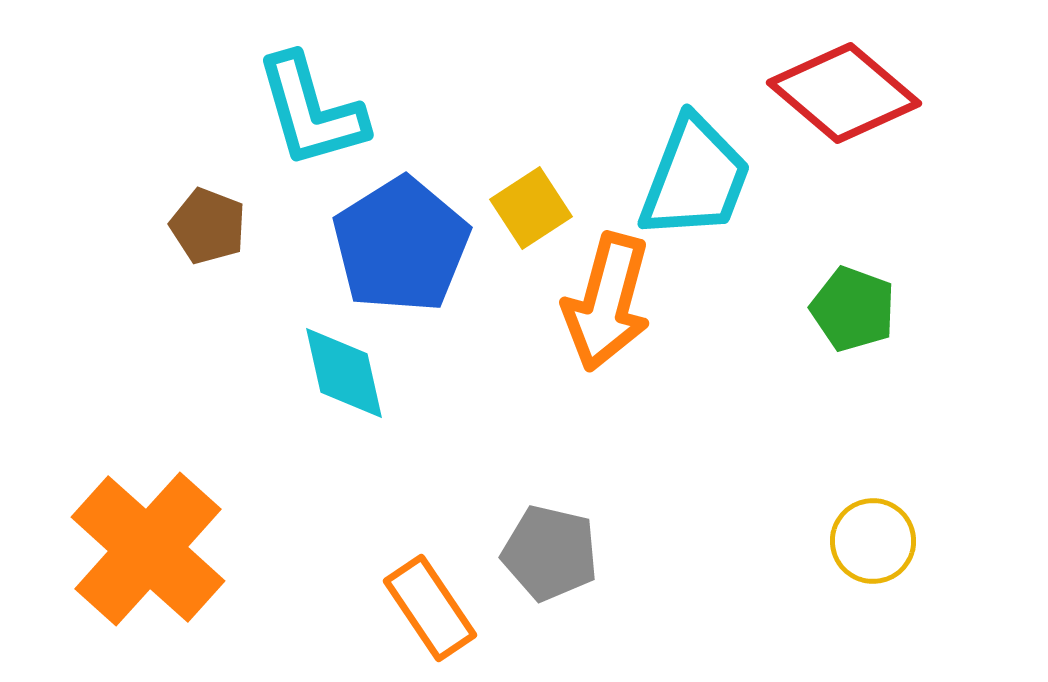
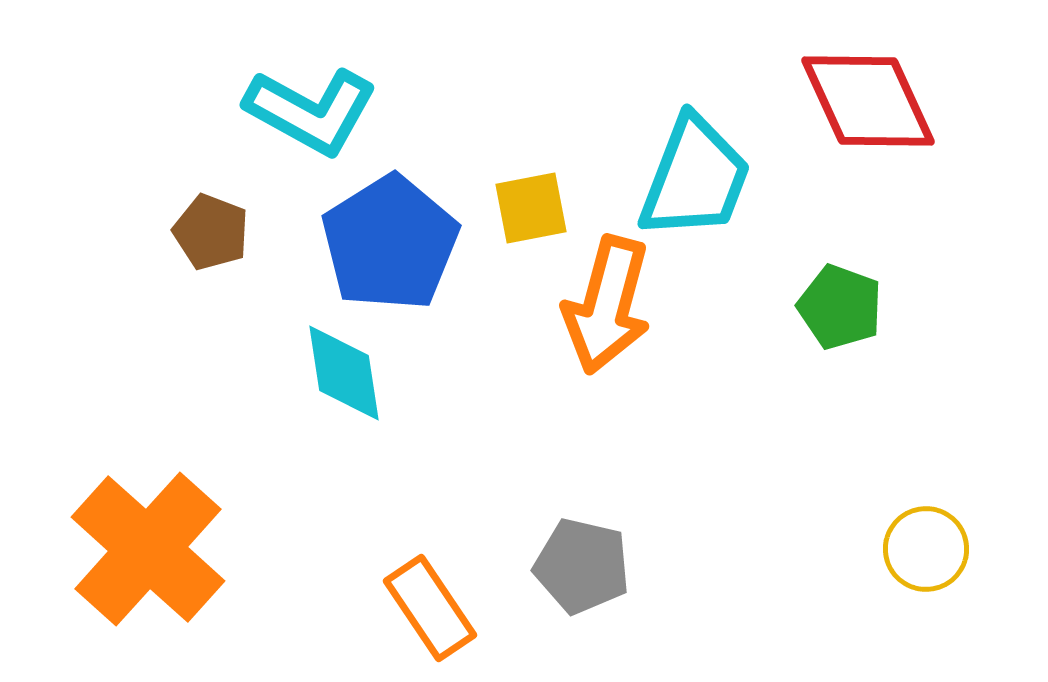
red diamond: moved 24 px right, 8 px down; rotated 25 degrees clockwise
cyan L-shape: rotated 45 degrees counterclockwise
yellow square: rotated 22 degrees clockwise
brown pentagon: moved 3 px right, 6 px down
blue pentagon: moved 11 px left, 2 px up
orange arrow: moved 3 px down
green pentagon: moved 13 px left, 2 px up
cyan diamond: rotated 4 degrees clockwise
yellow circle: moved 53 px right, 8 px down
gray pentagon: moved 32 px right, 13 px down
